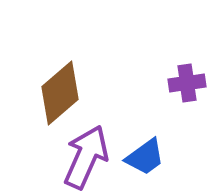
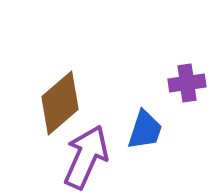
brown diamond: moved 10 px down
blue trapezoid: moved 27 px up; rotated 36 degrees counterclockwise
